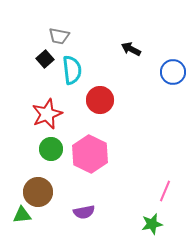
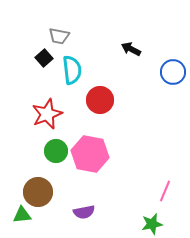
black square: moved 1 px left, 1 px up
green circle: moved 5 px right, 2 px down
pink hexagon: rotated 15 degrees counterclockwise
